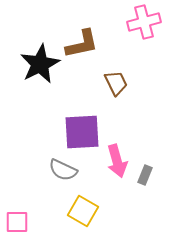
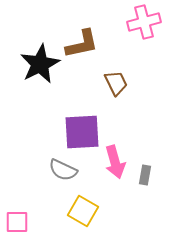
pink arrow: moved 2 px left, 1 px down
gray rectangle: rotated 12 degrees counterclockwise
